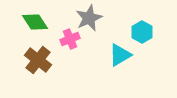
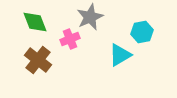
gray star: moved 1 px right, 1 px up
green diamond: rotated 12 degrees clockwise
cyan hexagon: rotated 20 degrees clockwise
